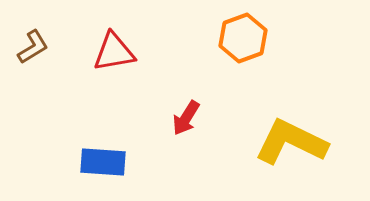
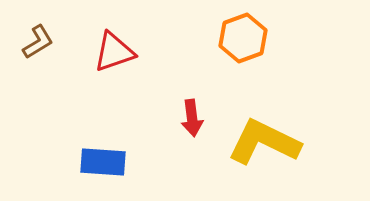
brown L-shape: moved 5 px right, 5 px up
red triangle: rotated 9 degrees counterclockwise
red arrow: moved 6 px right; rotated 39 degrees counterclockwise
yellow L-shape: moved 27 px left
